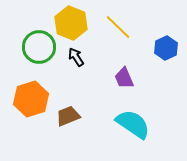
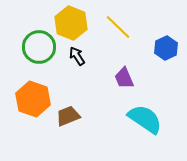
black arrow: moved 1 px right, 1 px up
orange hexagon: moved 2 px right; rotated 24 degrees counterclockwise
cyan semicircle: moved 12 px right, 5 px up
